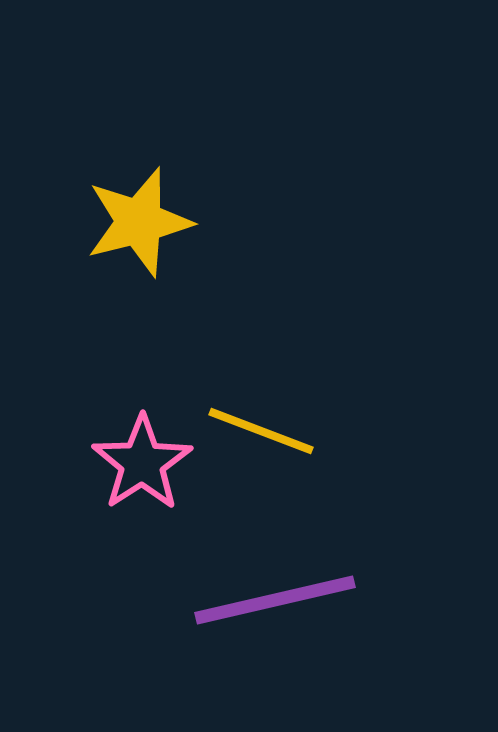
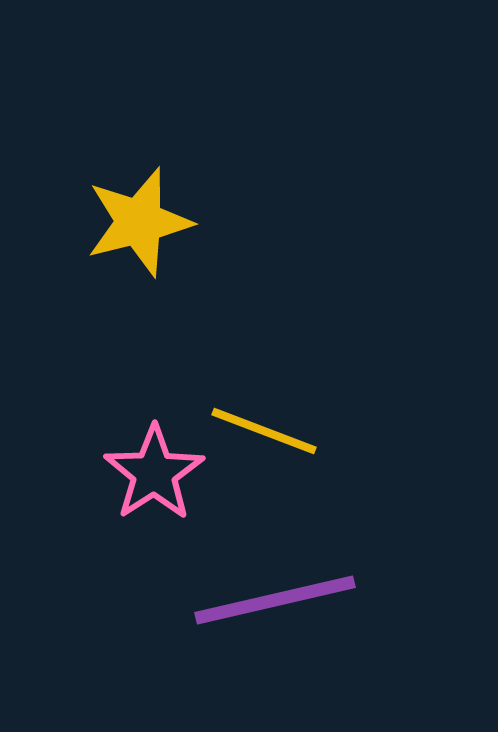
yellow line: moved 3 px right
pink star: moved 12 px right, 10 px down
